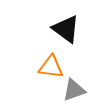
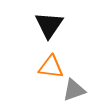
black triangle: moved 17 px left, 4 px up; rotated 28 degrees clockwise
